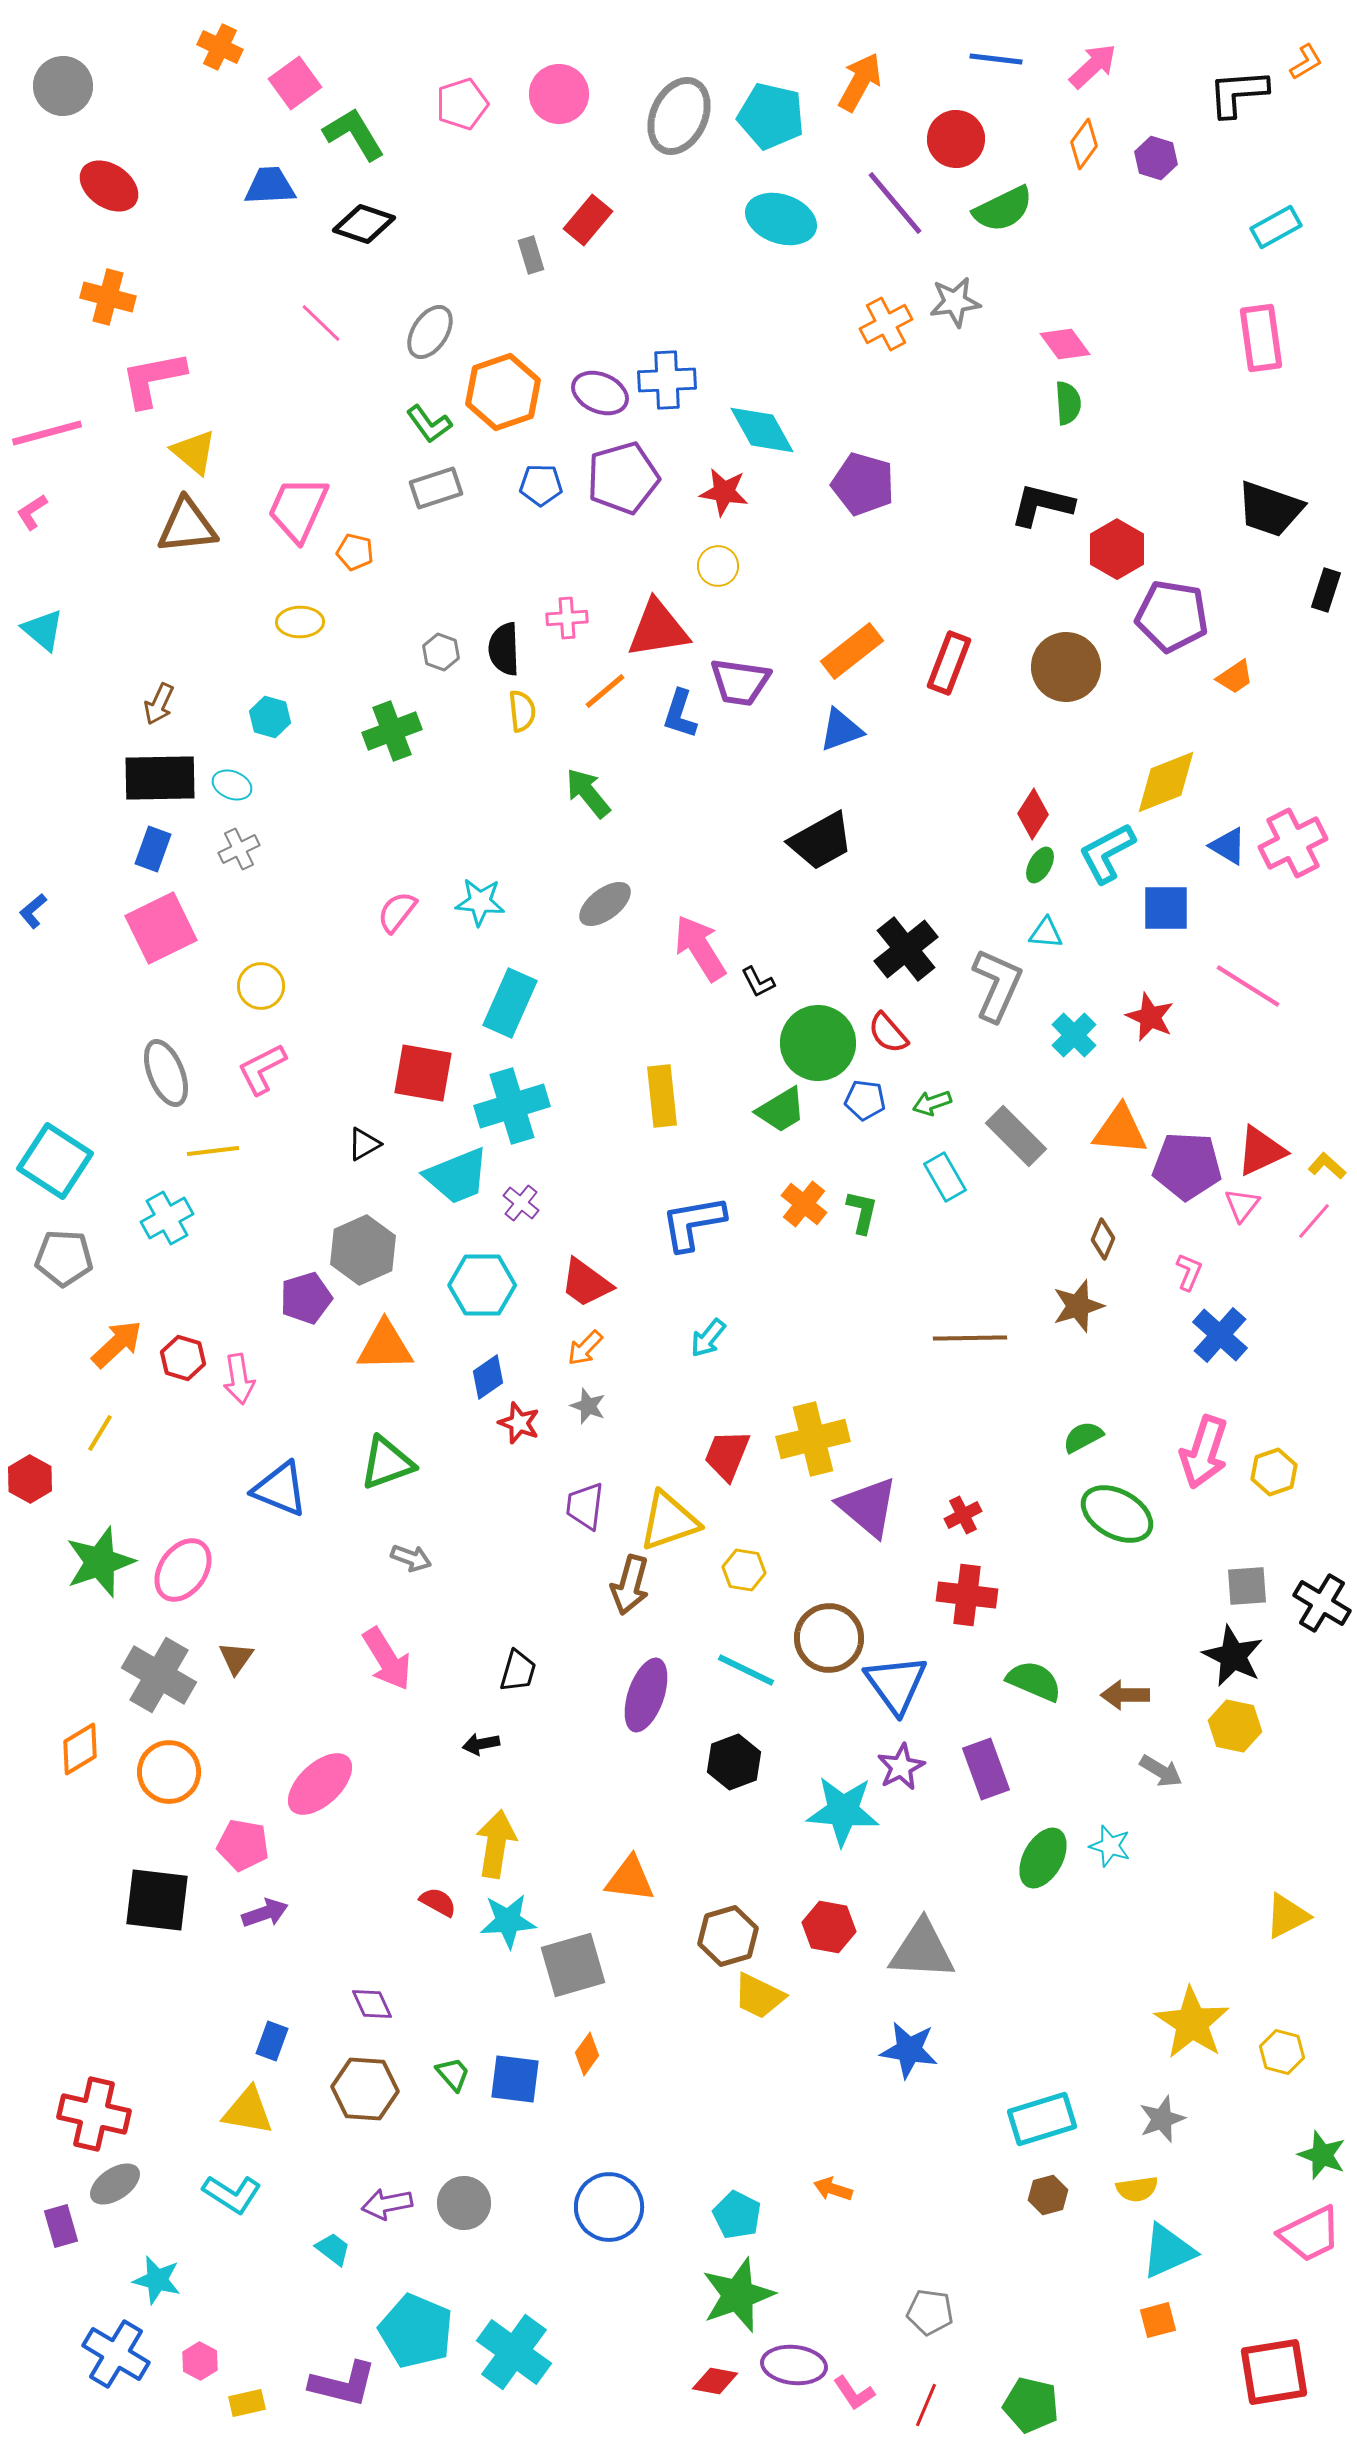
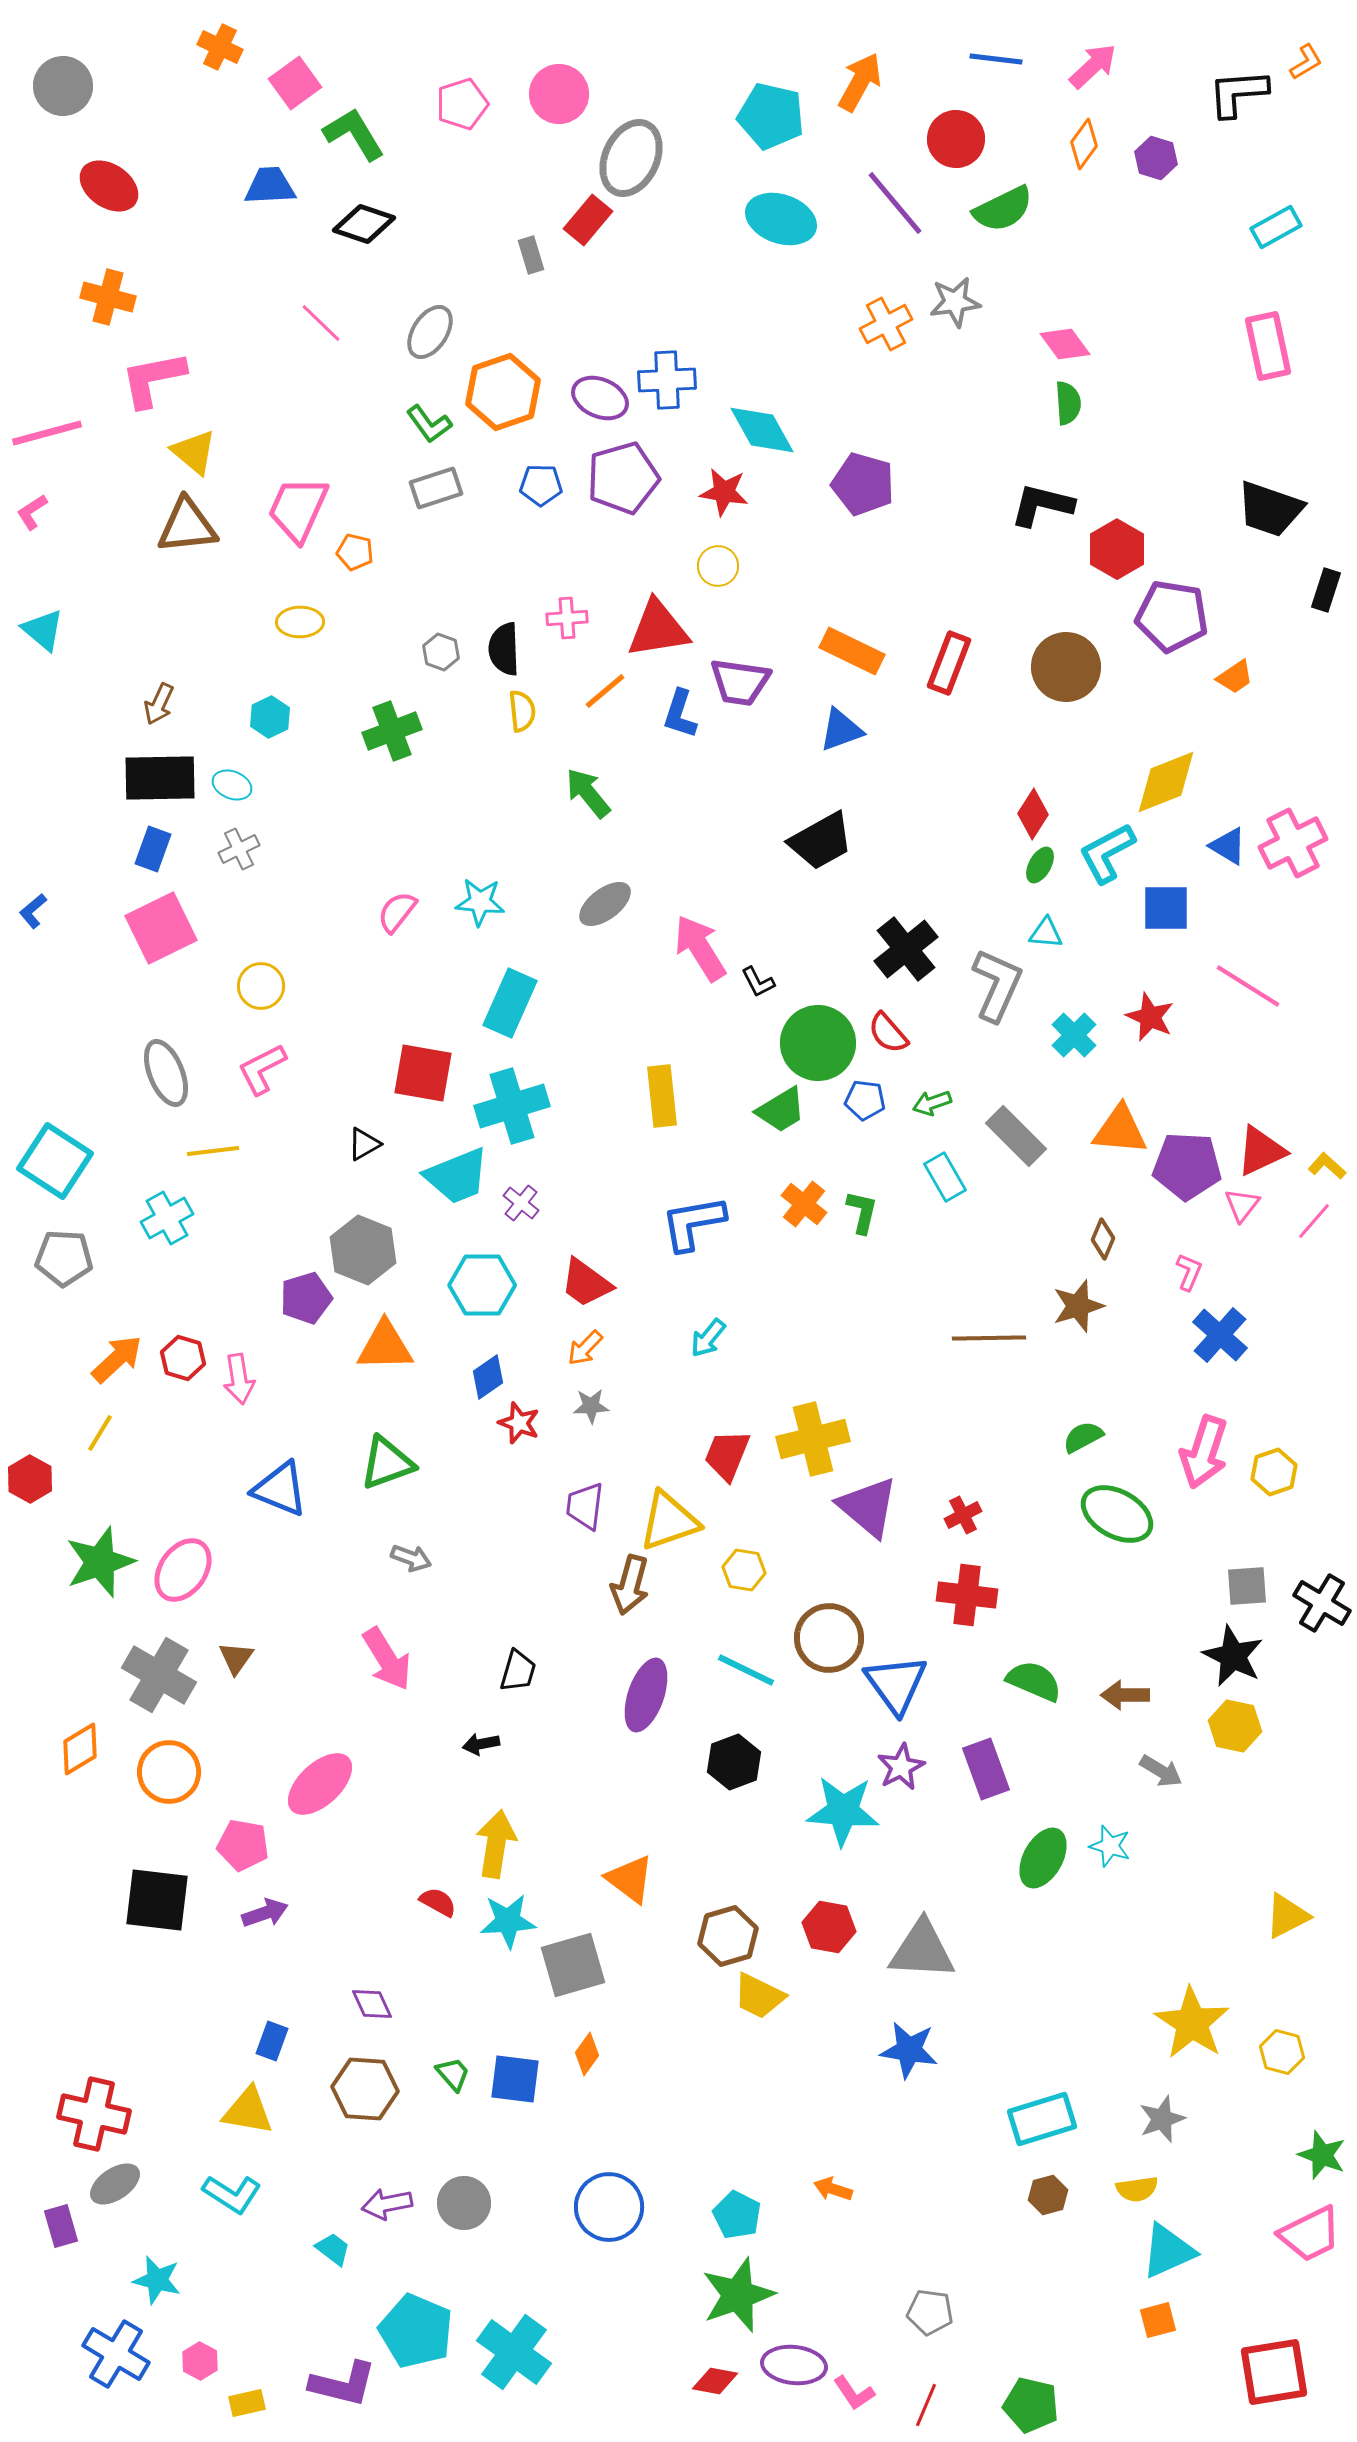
gray ellipse at (679, 116): moved 48 px left, 42 px down
pink rectangle at (1261, 338): moved 7 px right, 8 px down; rotated 4 degrees counterclockwise
purple ellipse at (600, 393): moved 5 px down
orange rectangle at (852, 651): rotated 64 degrees clockwise
cyan hexagon at (270, 717): rotated 18 degrees clockwise
gray hexagon at (363, 1250): rotated 14 degrees counterclockwise
brown line at (970, 1338): moved 19 px right
orange arrow at (117, 1344): moved 15 px down
gray star at (588, 1406): moved 3 px right; rotated 24 degrees counterclockwise
orange triangle at (630, 1879): rotated 30 degrees clockwise
